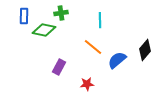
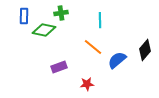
purple rectangle: rotated 42 degrees clockwise
